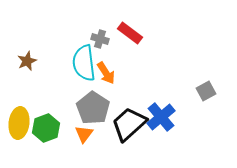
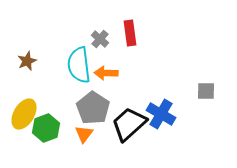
red rectangle: rotated 45 degrees clockwise
gray cross: rotated 24 degrees clockwise
cyan semicircle: moved 5 px left, 2 px down
orange arrow: rotated 125 degrees clockwise
gray square: rotated 30 degrees clockwise
blue cross: moved 3 px up; rotated 20 degrees counterclockwise
yellow ellipse: moved 5 px right, 9 px up; rotated 24 degrees clockwise
